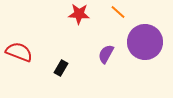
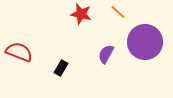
red star: moved 2 px right; rotated 10 degrees clockwise
